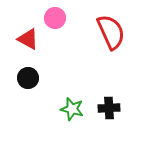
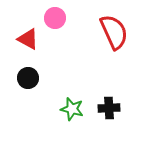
red semicircle: moved 3 px right
